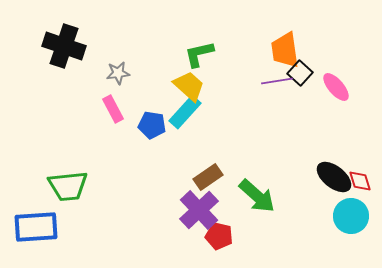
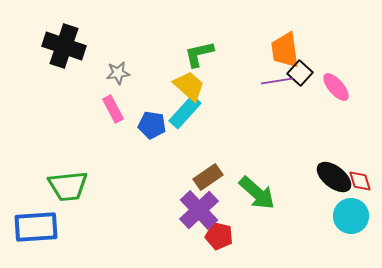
green arrow: moved 3 px up
